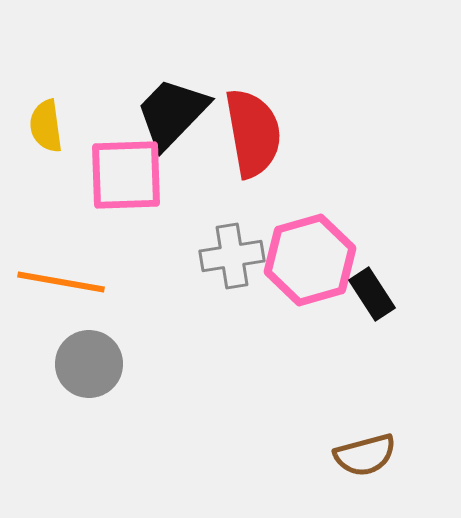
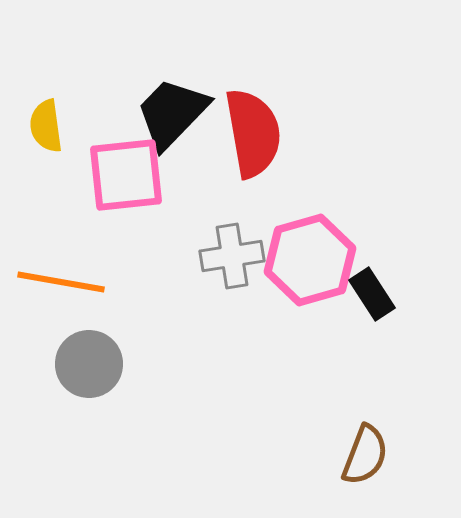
pink square: rotated 4 degrees counterclockwise
brown semicircle: rotated 54 degrees counterclockwise
